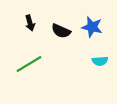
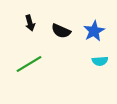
blue star: moved 2 px right, 4 px down; rotated 30 degrees clockwise
